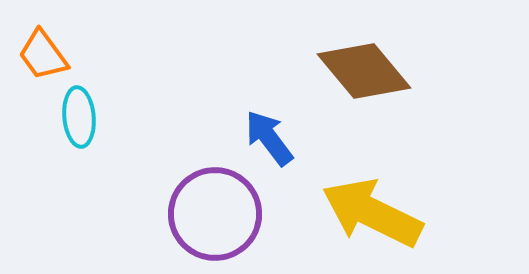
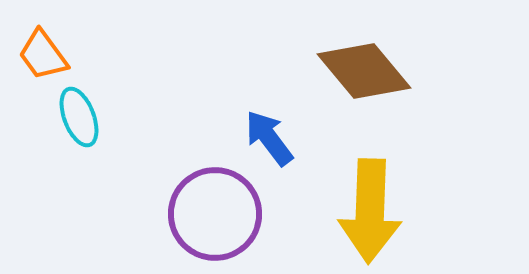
cyan ellipse: rotated 16 degrees counterclockwise
yellow arrow: moved 2 px left, 2 px up; rotated 114 degrees counterclockwise
